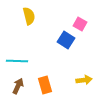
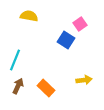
yellow semicircle: rotated 66 degrees counterclockwise
pink square: rotated 24 degrees clockwise
cyan line: moved 2 px left, 1 px up; rotated 70 degrees counterclockwise
orange rectangle: moved 1 px right, 3 px down; rotated 30 degrees counterclockwise
